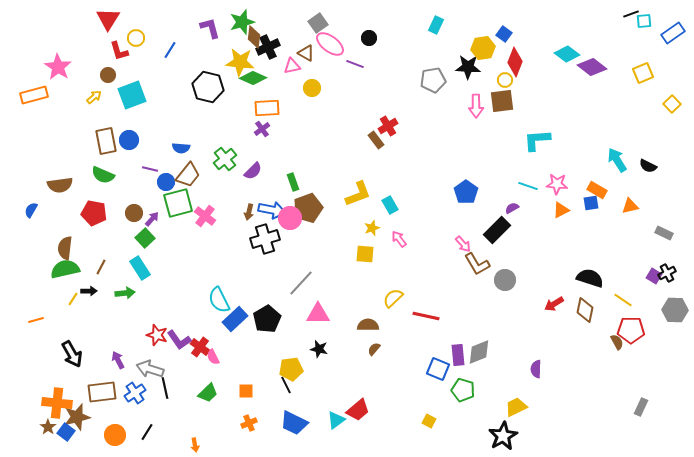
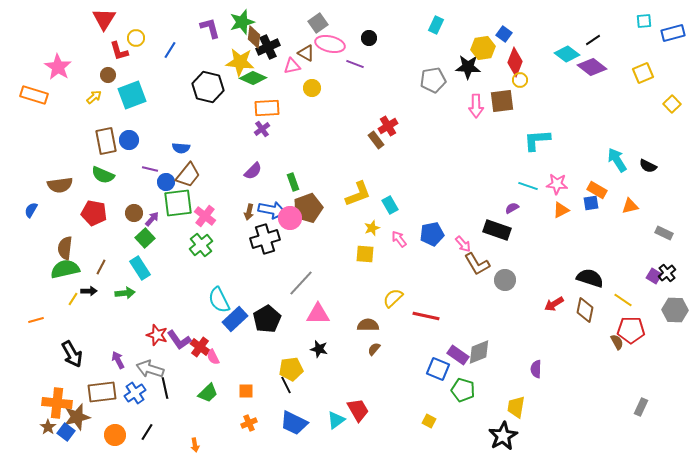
black line at (631, 14): moved 38 px left, 26 px down; rotated 14 degrees counterclockwise
red triangle at (108, 19): moved 4 px left
blue rectangle at (673, 33): rotated 20 degrees clockwise
pink ellipse at (330, 44): rotated 24 degrees counterclockwise
yellow circle at (505, 80): moved 15 px right
orange rectangle at (34, 95): rotated 32 degrees clockwise
green cross at (225, 159): moved 24 px left, 86 px down
blue pentagon at (466, 192): moved 34 px left, 42 px down; rotated 25 degrees clockwise
green square at (178, 203): rotated 8 degrees clockwise
black rectangle at (497, 230): rotated 64 degrees clockwise
black cross at (667, 273): rotated 12 degrees counterclockwise
purple rectangle at (458, 355): rotated 50 degrees counterclockwise
yellow trapezoid at (516, 407): rotated 55 degrees counterclockwise
red trapezoid at (358, 410): rotated 80 degrees counterclockwise
